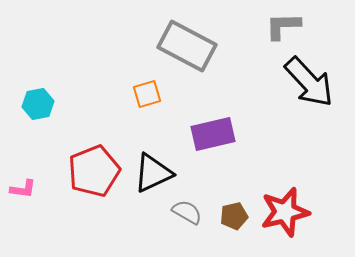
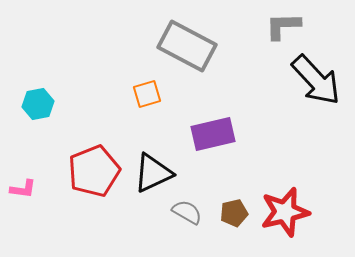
black arrow: moved 7 px right, 2 px up
brown pentagon: moved 3 px up
